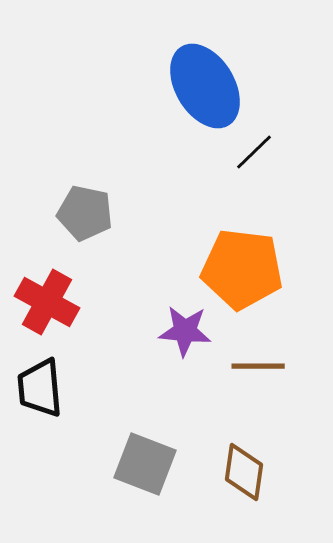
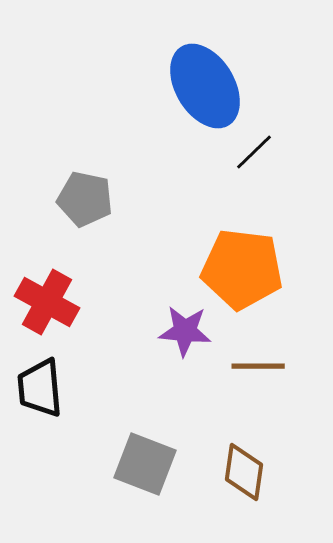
gray pentagon: moved 14 px up
